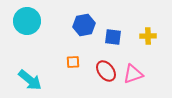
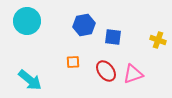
yellow cross: moved 10 px right, 4 px down; rotated 21 degrees clockwise
